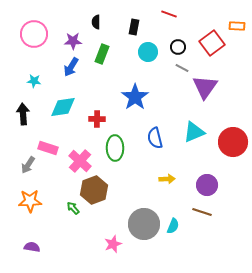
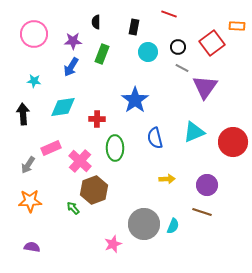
blue star: moved 3 px down
pink rectangle: moved 3 px right; rotated 42 degrees counterclockwise
